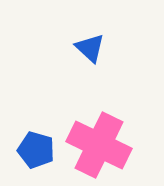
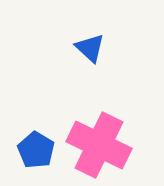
blue pentagon: rotated 15 degrees clockwise
